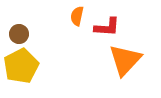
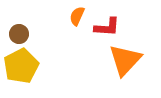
orange semicircle: rotated 12 degrees clockwise
